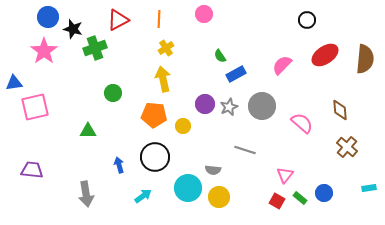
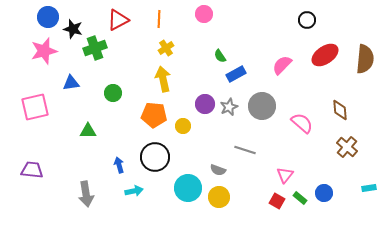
pink star at (44, 51): rotated 20 degrees clockwise
blue triangle at (14, 83): moved 57 px right
gray semicircle at (213, 170): moved 5 px right; rotated 14 degrees clockwise
cyan arrow at (143, 196): moved 9 px left, 5 px up; rotated 24 degrees clockwise
